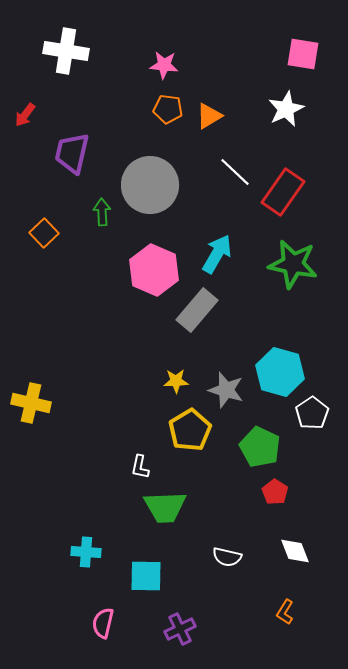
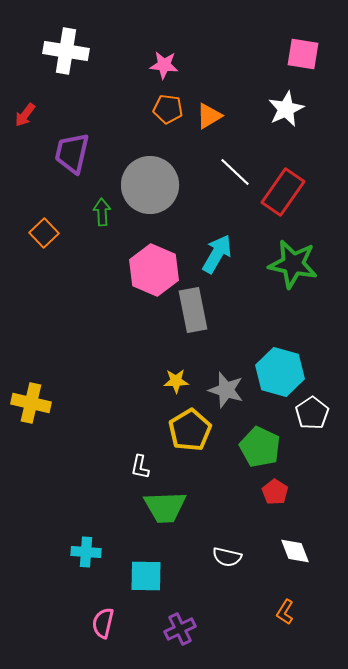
gray rectangle: moved 4 px left; rotated 51 degrees counterclockwise
